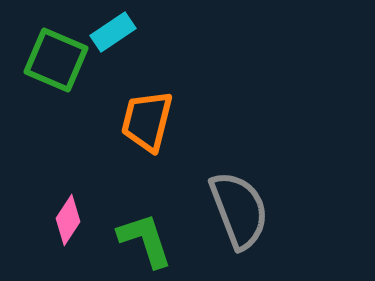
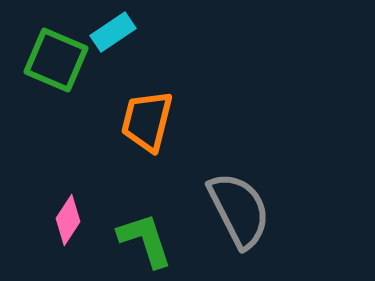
gray semicircle: rotated 6 degrees counterclockwise
